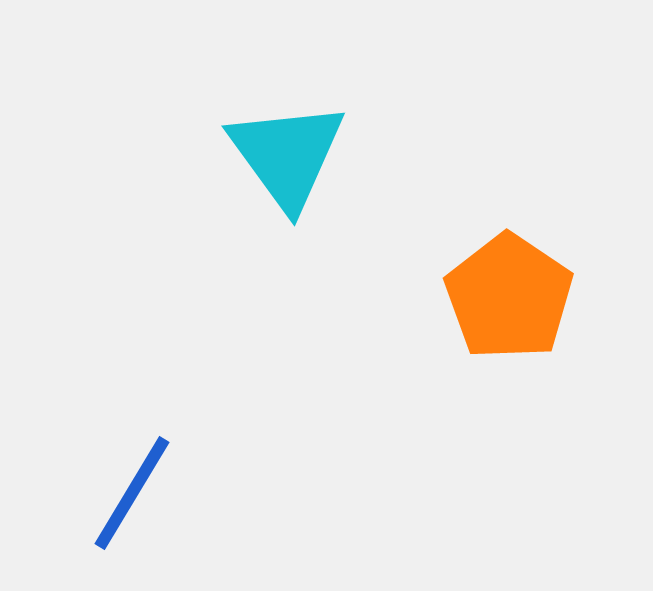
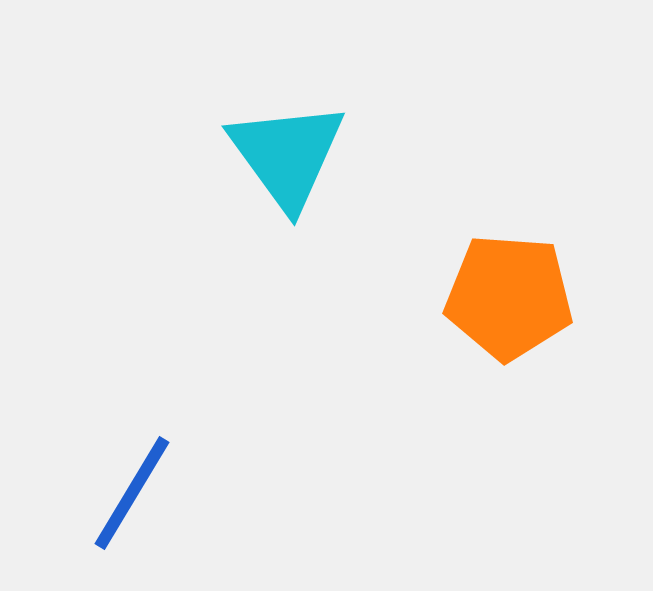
orange pentagon: rotated 30 degrees counterclockwise
